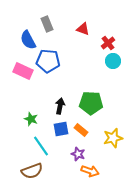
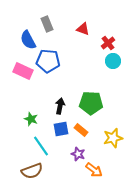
orange arrow: moved 4 px right, 1 px up; rotated 18 degrees clockwise
